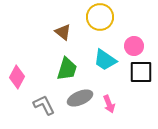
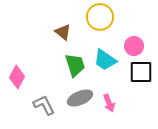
green trapezoid: moved 8 px right, 4 px up; rotated 35 degrees counterclockwise
pink arrow: moved 1 px up
